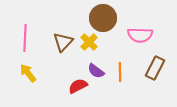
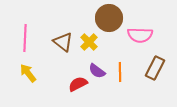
brown circle: moved 6 px right
brown triangle: rotated 35 degrees counterclockwise
purple semicircle: moved 1 px right
red semicircle: moved 2 px up
